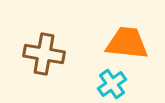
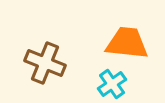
brown cross: moved 1 px right, 9 px down; rotated 12 degrees clockwise
